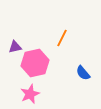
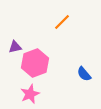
orange line: moved 16 px up; rotated 18 degrees clockwise
pink hexagon: rotated 8 degrees counterclockwise
blue semicircle: moved 1 px right, 1 px down
